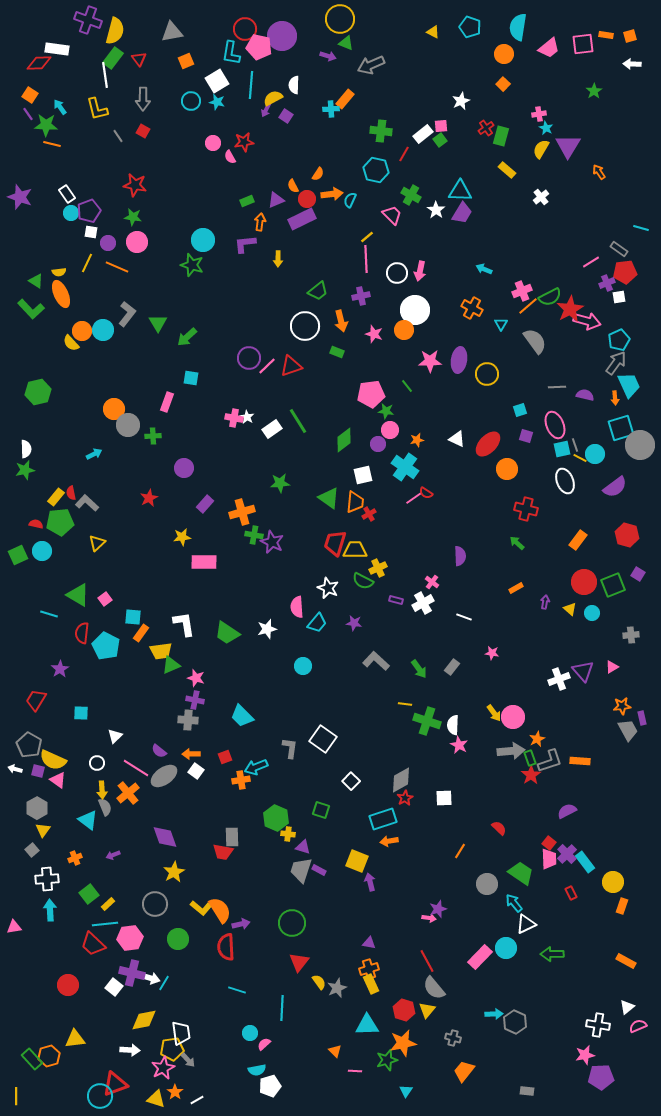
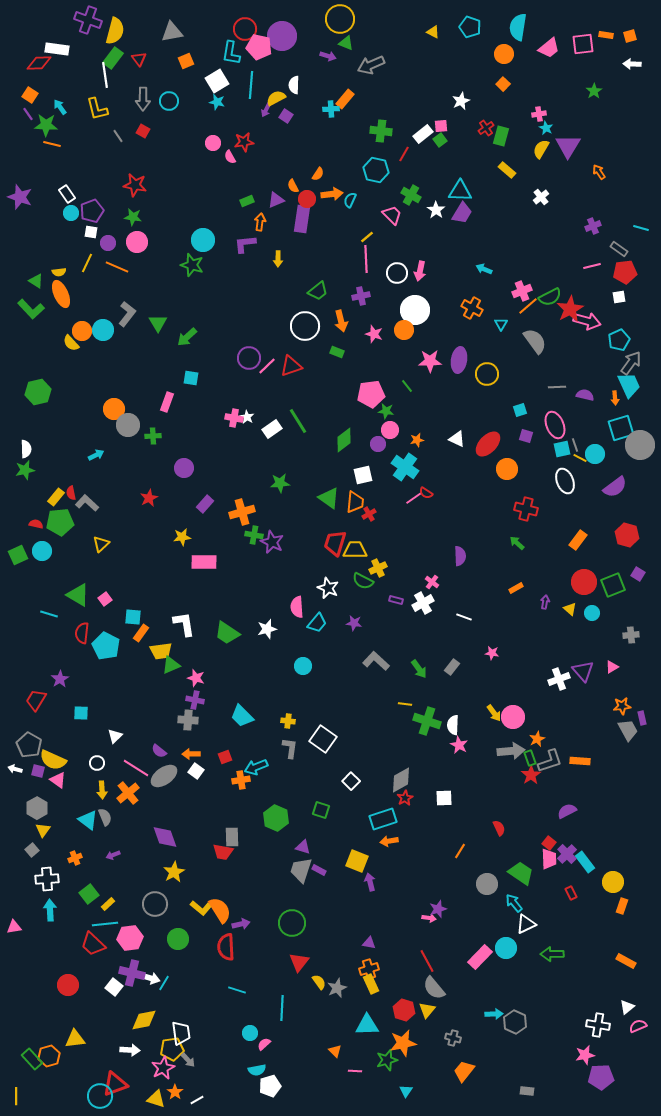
yellow semicircle at (273, 98): moved 3 px right
cyan circle at (191, 101): moved 22 px left
purple pentagon at (89, 211): moved 3 px right
purple rectangle at (302, 219): rotated 56 degrees counterclockwise
pink line at (591, 262): moved 1 px right, 4 px down; rotated 18 degrees clockwise
purple cross at (607, 283): moved 14 px left, 57 px up
gray arrow at (616, 363): moved 15 px right
cyan arrow at (94, 454): moved 2 px right, 1 px down
yellow triangle at (97, 543): moved 4 px right, 1 px down
purple star at (60, 669): moved 10 px down
gray semicircle at (105, 807): moved 10 px down
red semicircle at (499, 828): rotated 21 degrees clockwise
yellow cross at (288, 834): moved 113 px up
